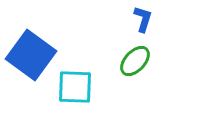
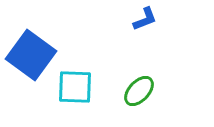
blue L-shape: moved 2 px right; rotated 52 degrees clockwise
green ellipse: moved 4 px right, 30 px down
